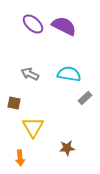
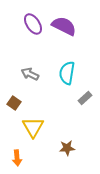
purple ellipse: rotated 15 degrees clockwise
cyan semicircle: moved 2 px left, 1 px up; rotated 90 degrees counterclockwise
brown square: rotated 24 degrees clockwise
orange arrow: moved 3 px left
